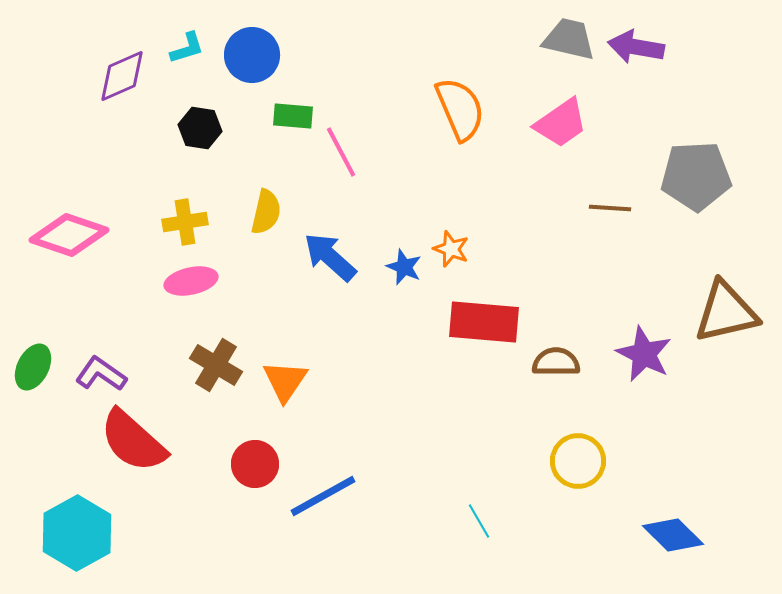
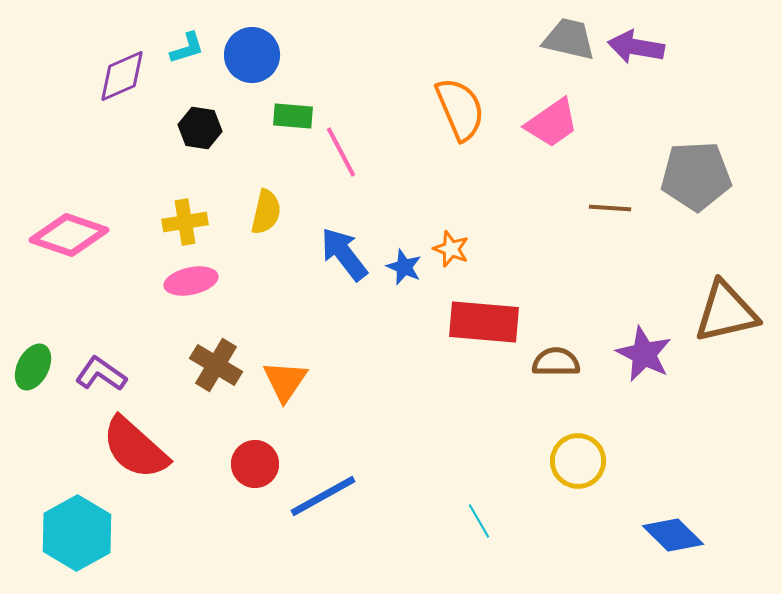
pink trapezoid: moved 9 px left
blue arrow: moved 14 px right, 3 px up; rotated 10 degrees clockwise
red semicircle: moved 2 px right, 7 px down
